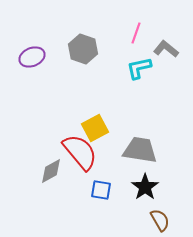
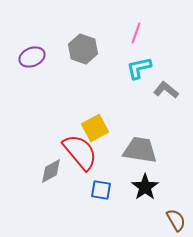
gray L-shape: moved 41 px down
brown semicircle: moved 16 px right
